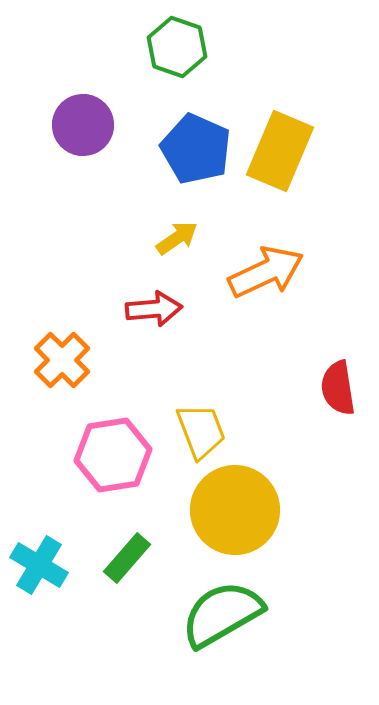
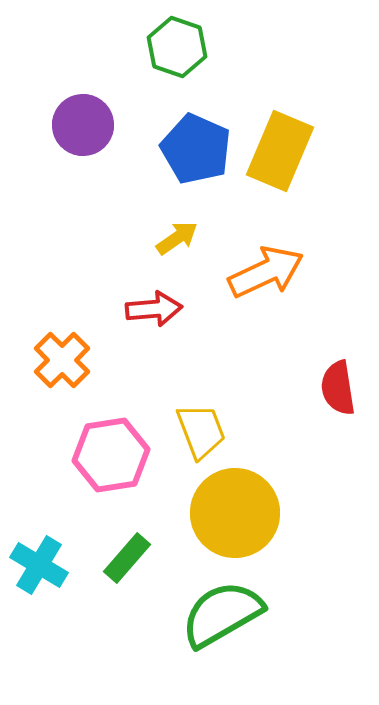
pink hexagon: moved 2 px left
yellow circle: moved 3 px down
